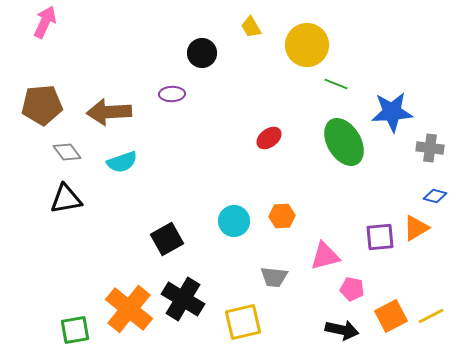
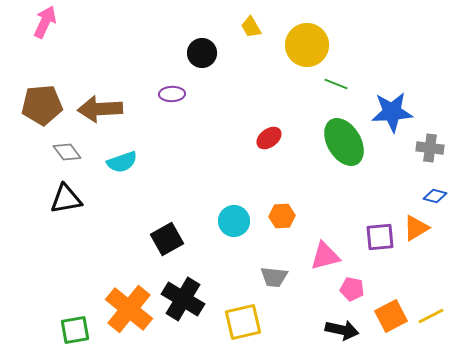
brown arrow: moved 9 px left, 3 px up
